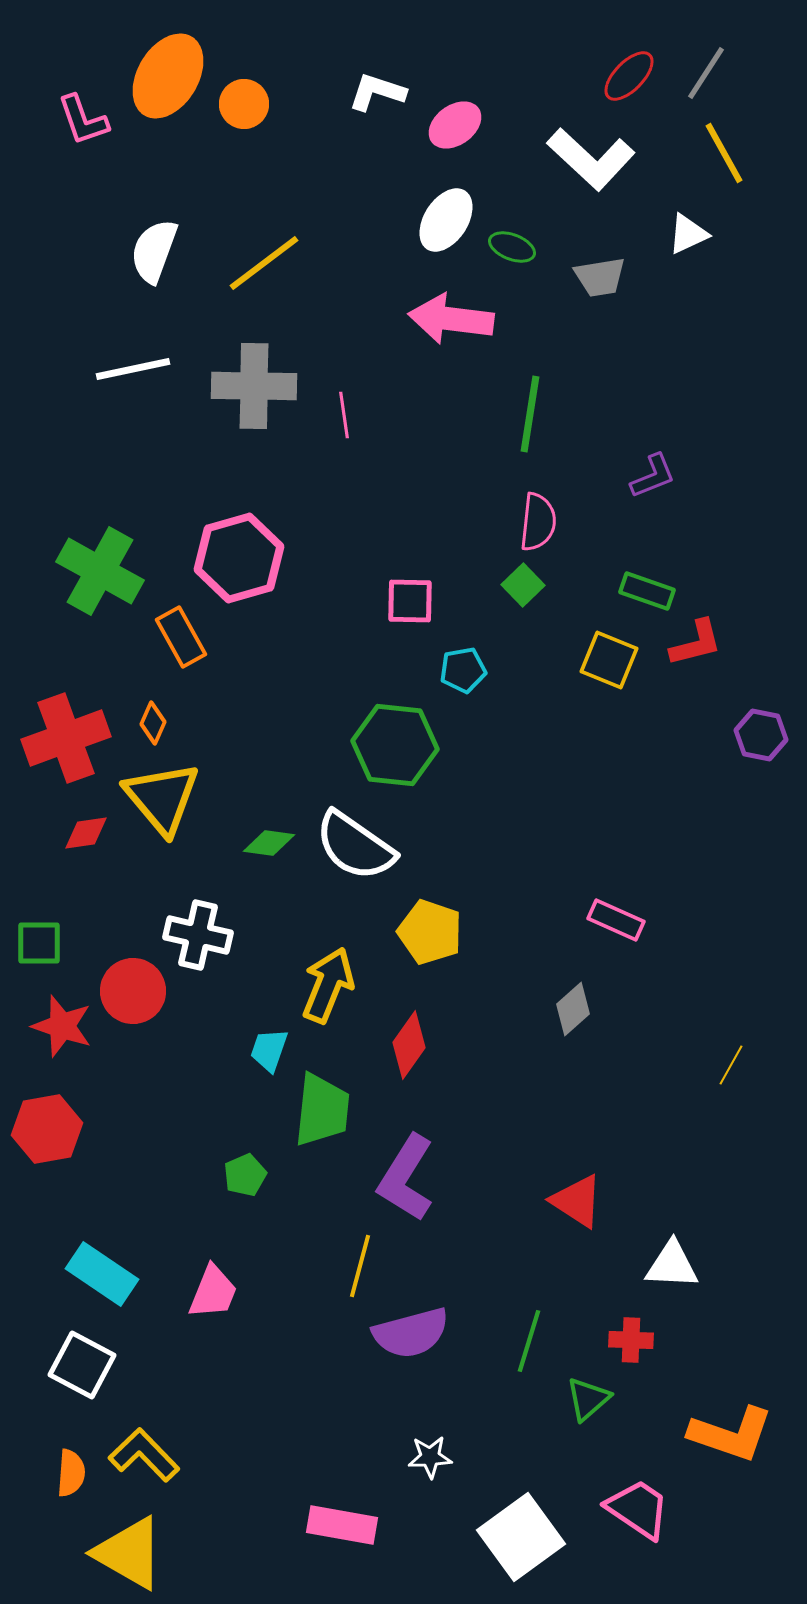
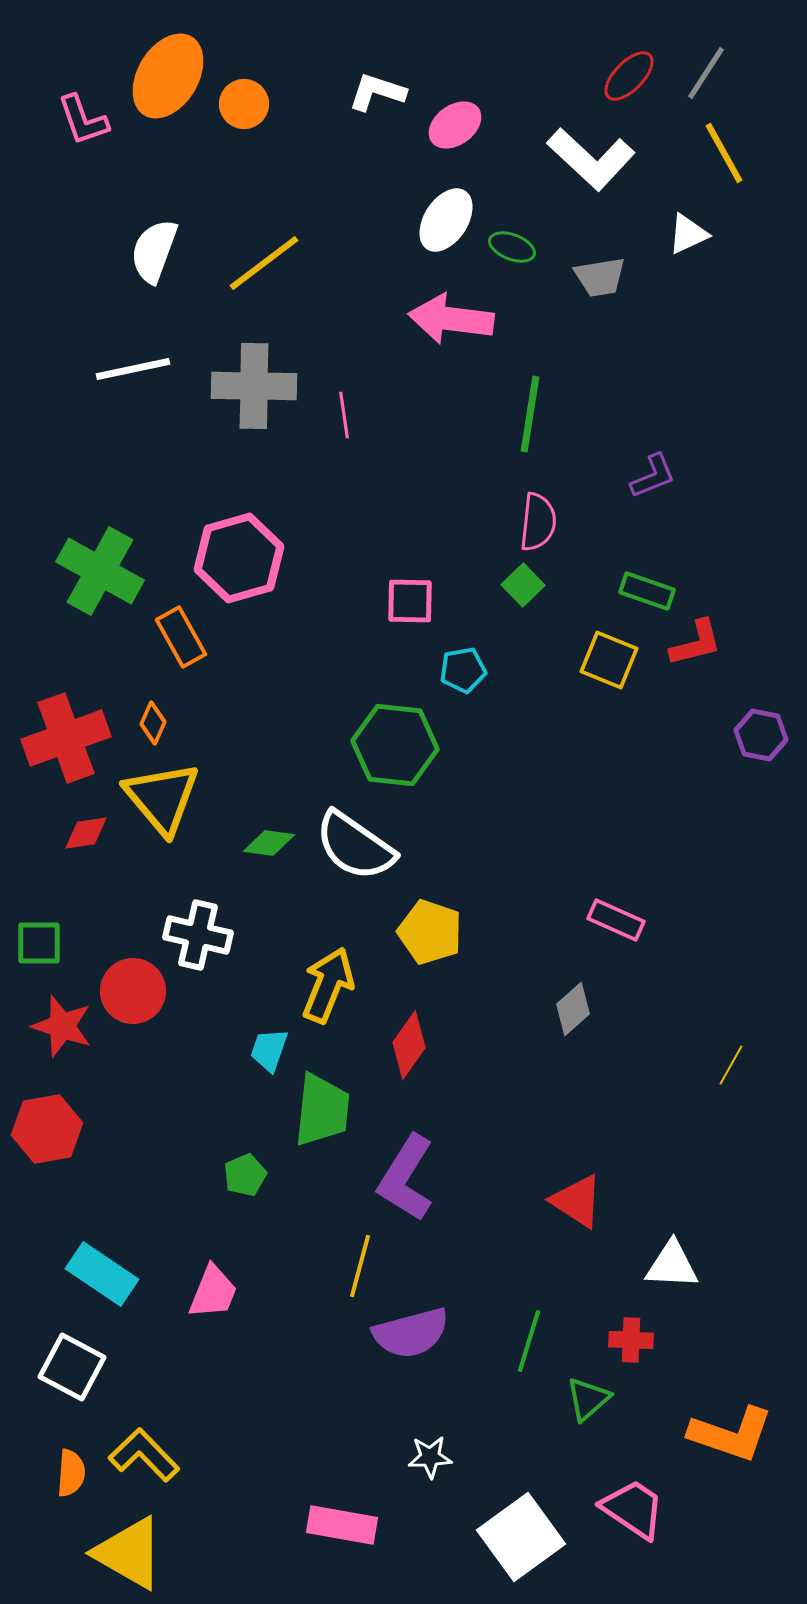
white square at (82, 1365): moved 10 px left, 2 px down
pink trapezoid at (638, 1509): moved 5 px left
